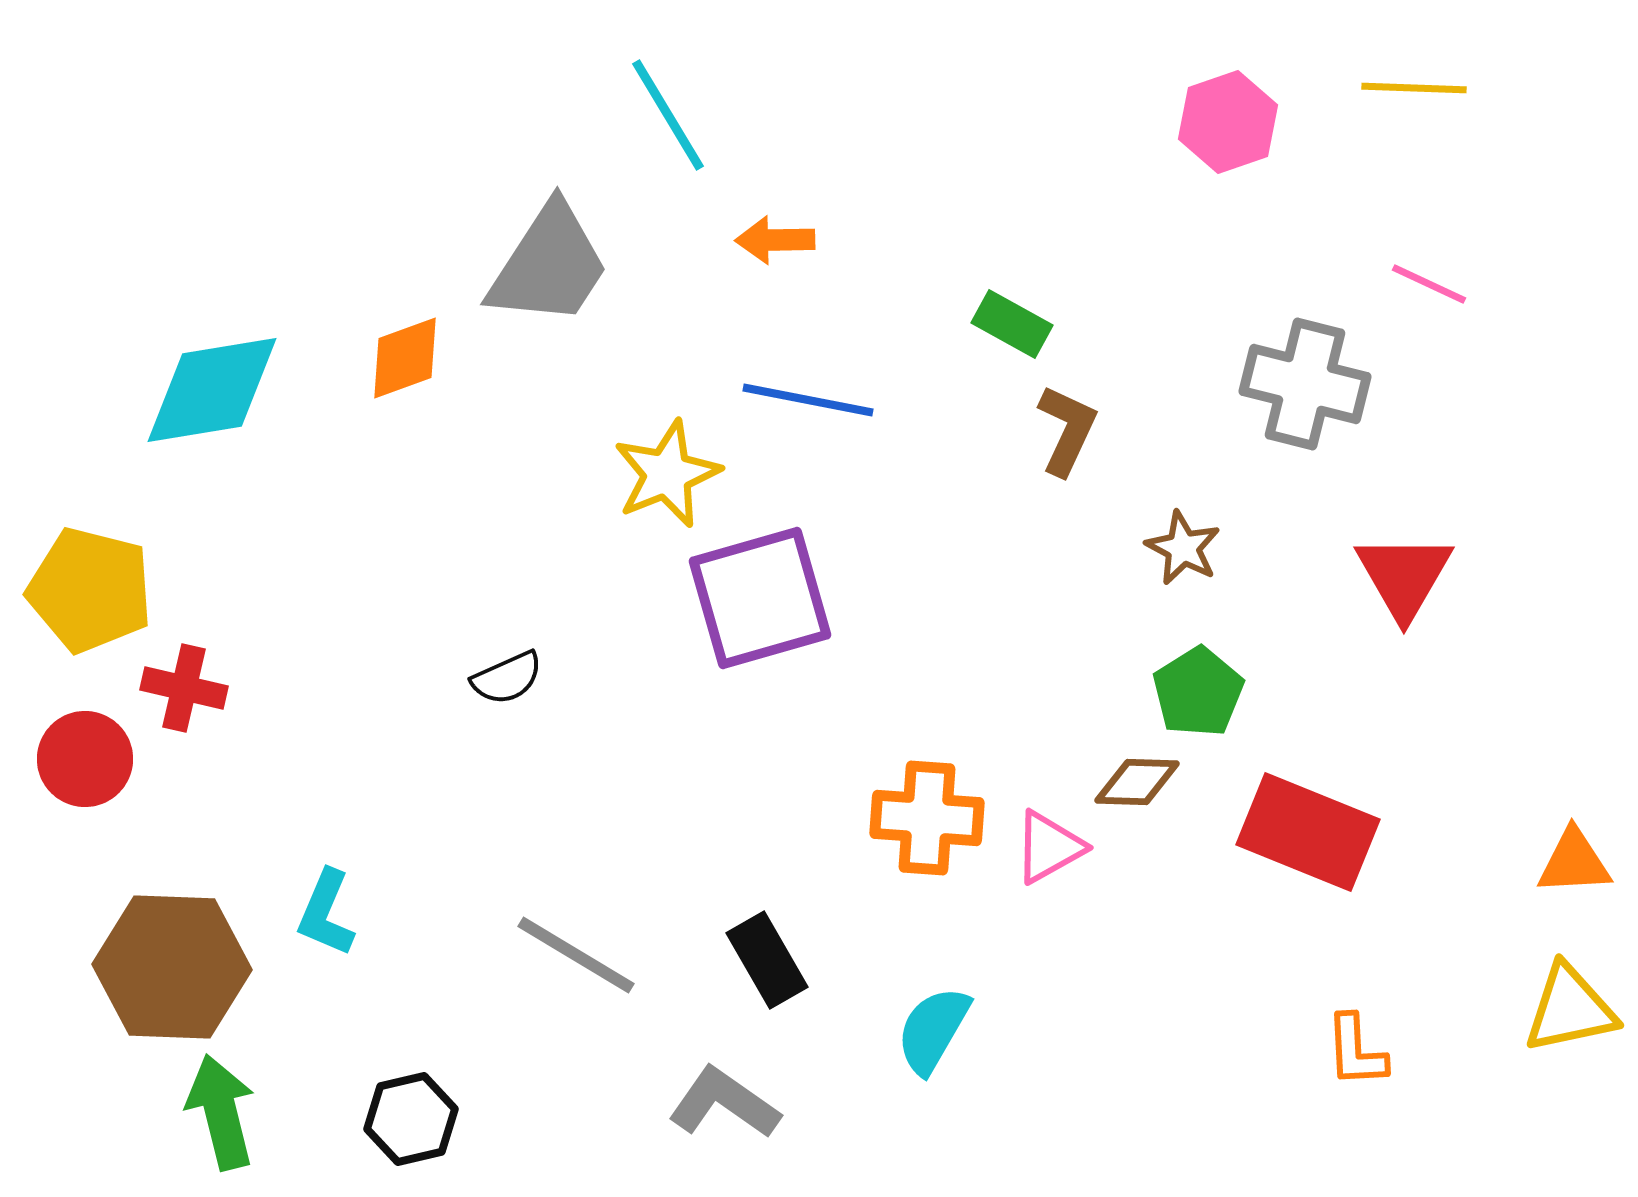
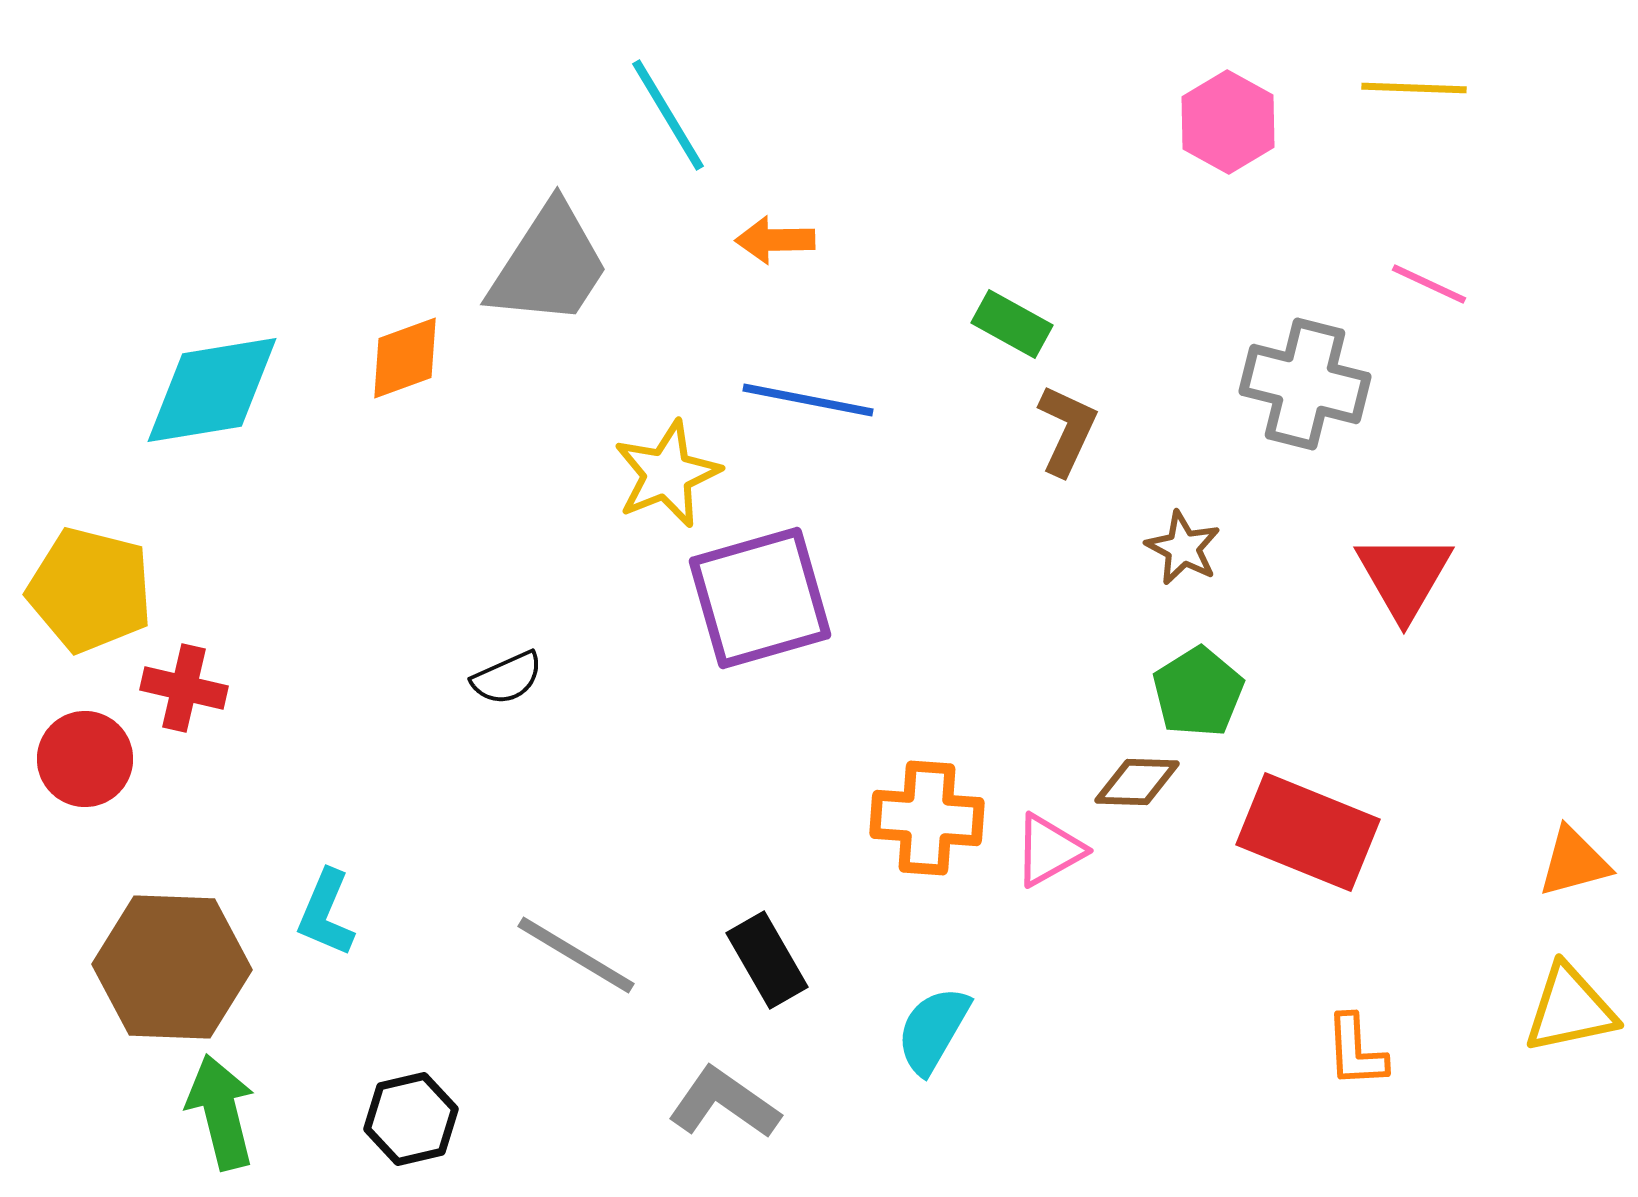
pink hexagon: rotated 12 degrees counterclockwise
pink triangle: moved 3 px down
orange triangle: rotated 12 degrees counterclockwise
